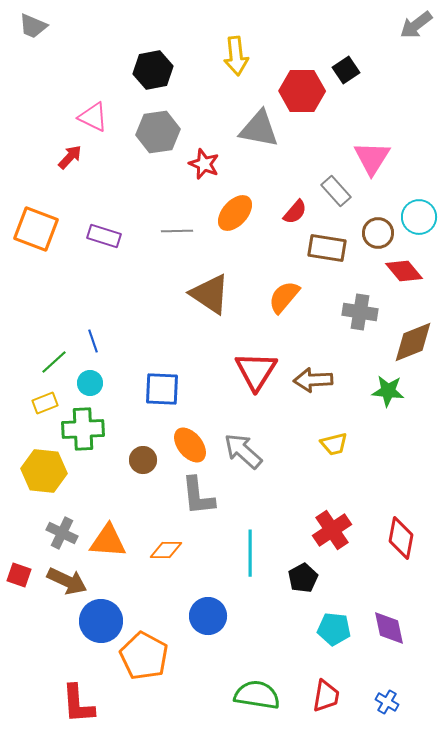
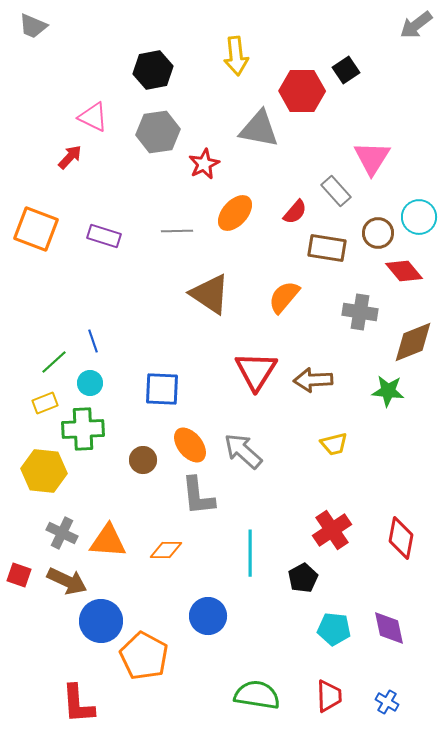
red star at (204, 164): rotated 24 degrees clockwise
red trapezoid at (326, 696): moved 3 px right; rotated 12 degrees counterclockwise
